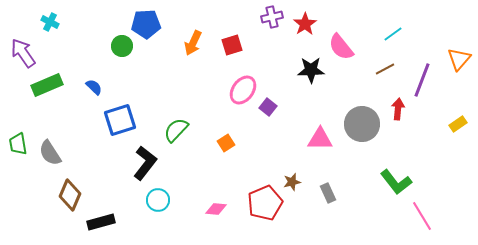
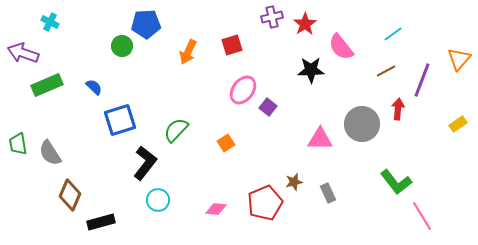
orange arrow: moved 5 px left, 9 px down
purple arrow: rotated 36 degrees counterclockwise
brown line: moved 1 px right, 2 px down
brown star: moved 2 px right
